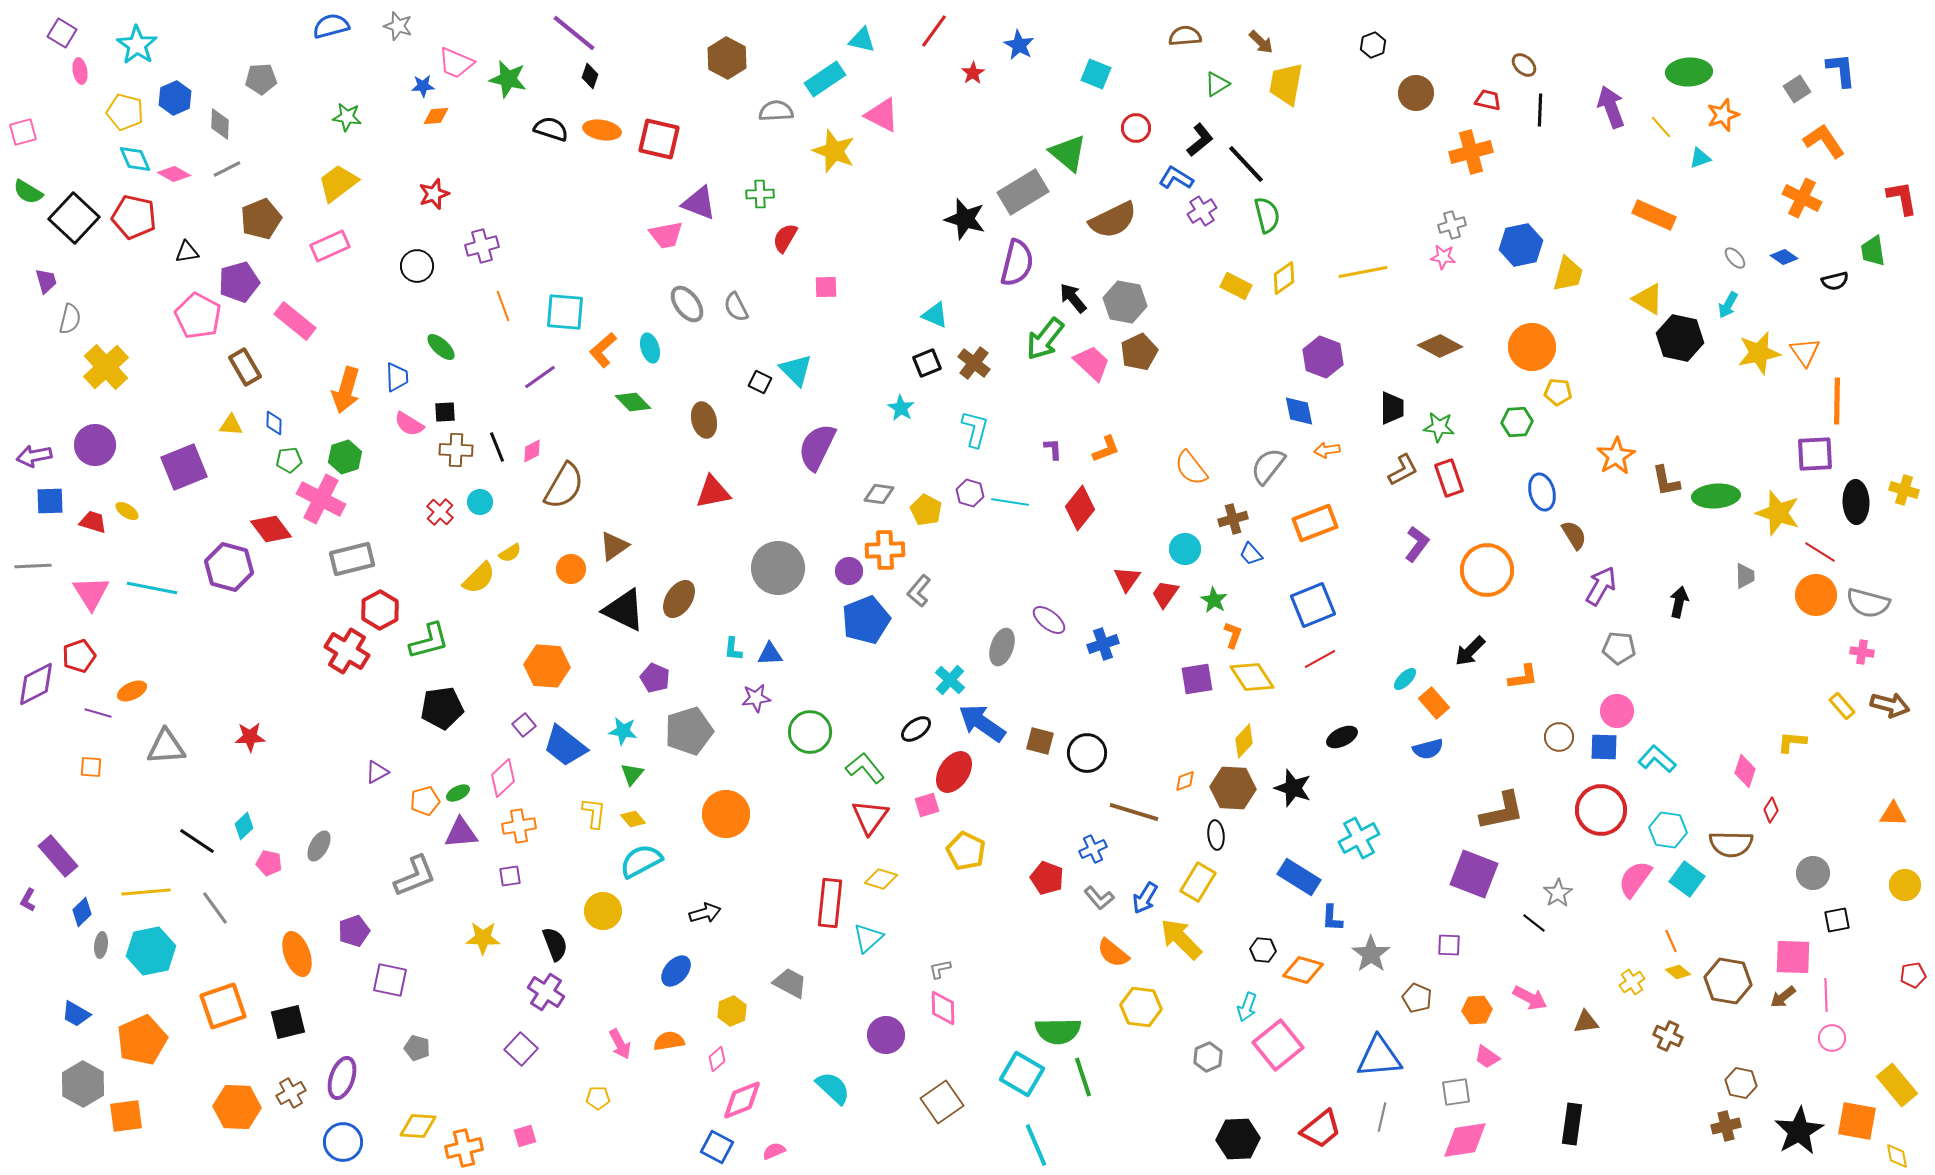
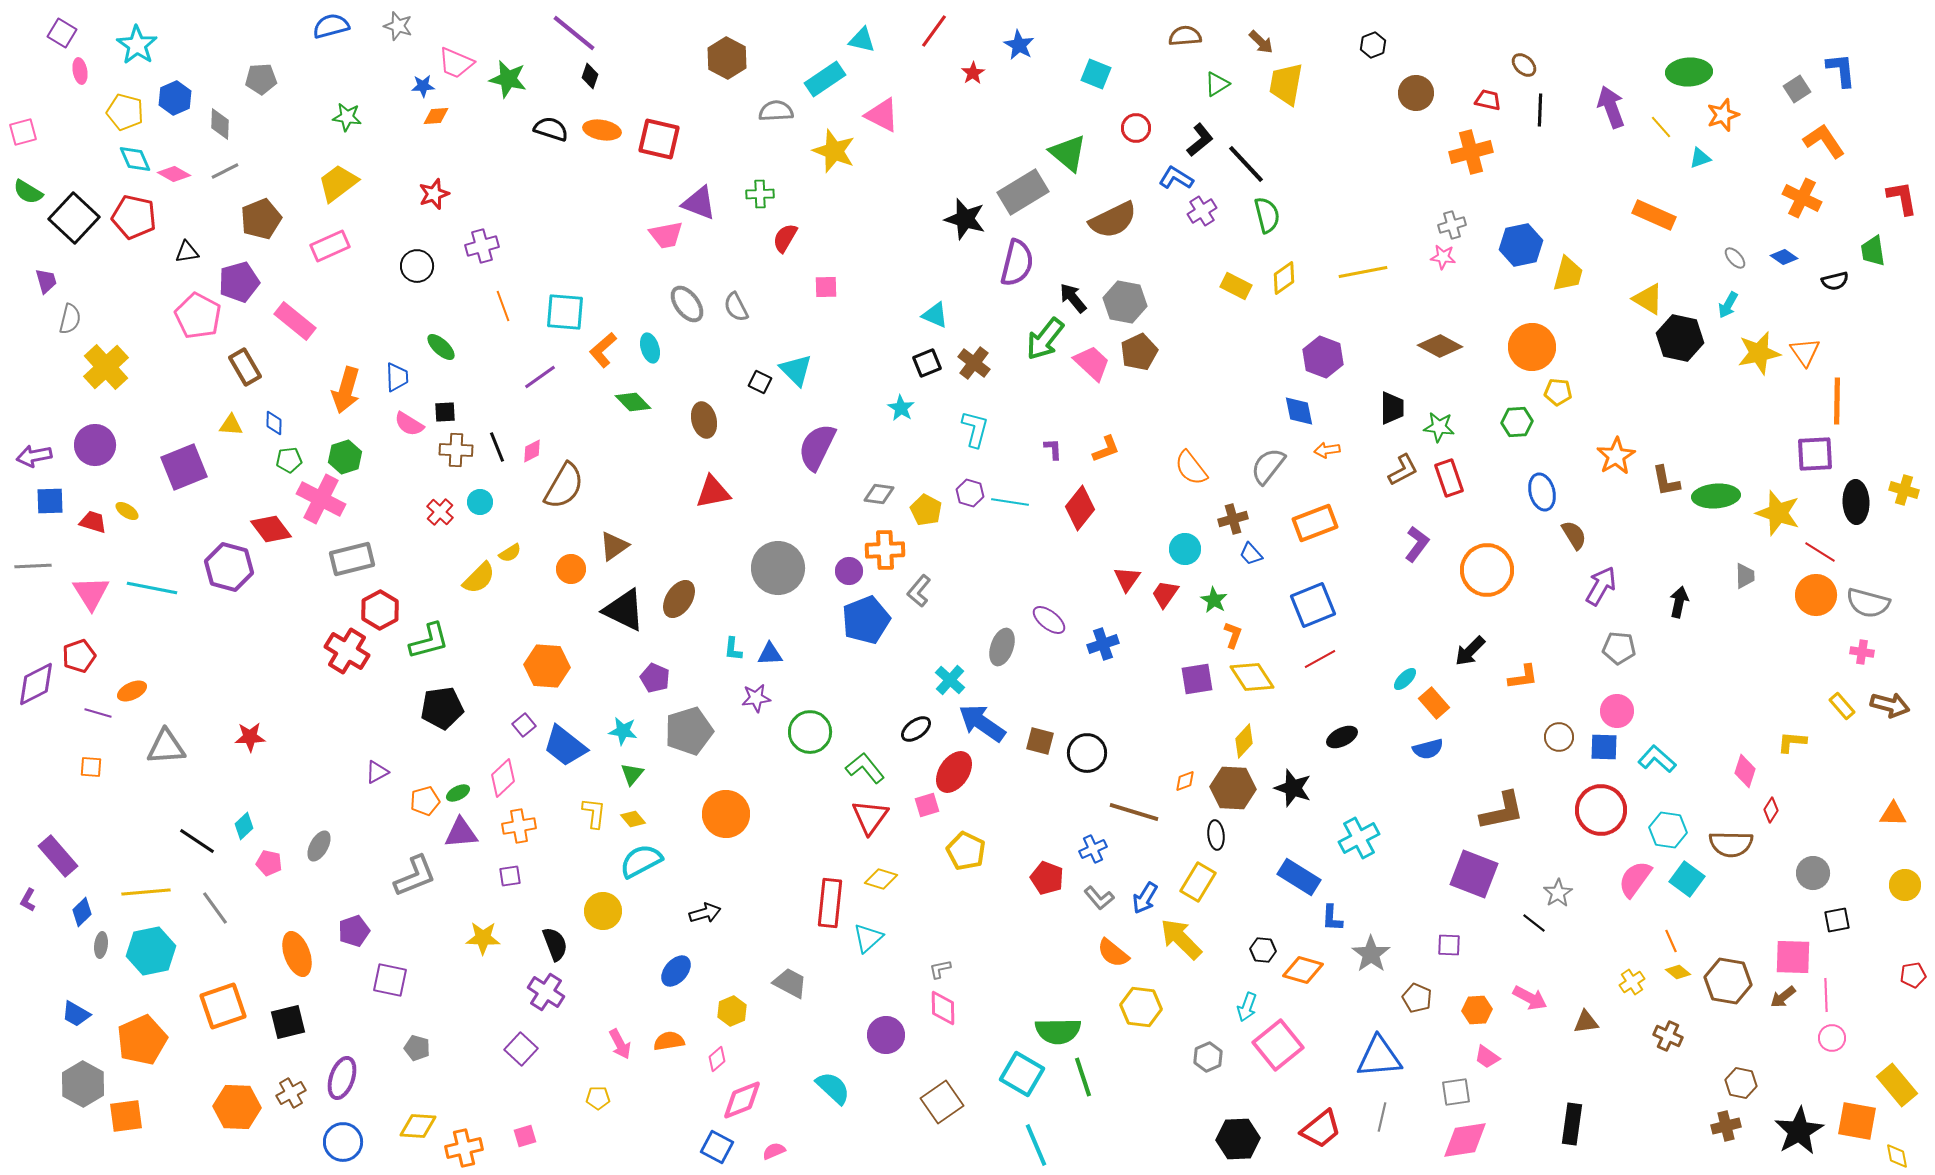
gray line at (227, 169): moved 2 px left, 2 px down
